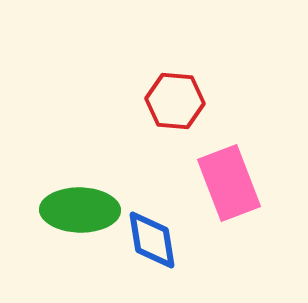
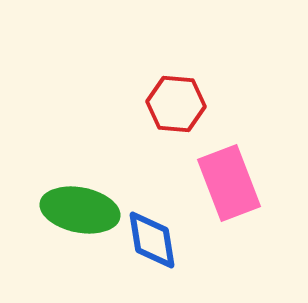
red hexagon: moved 1 px right, 3 px down
green ellipse: rotated 10 degrees clockwise
